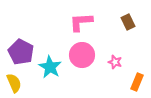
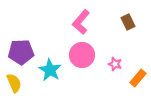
pink L-shape: rotated 45 degrees counterclockwise
purple pentagon: rotated 30 degrees counterclockwise
pink star: moved 2 px down
cyan star: moved 3 px down
orange rectangle: moved 1 px right, 4 px up; rotated 18 degrees clockwise
